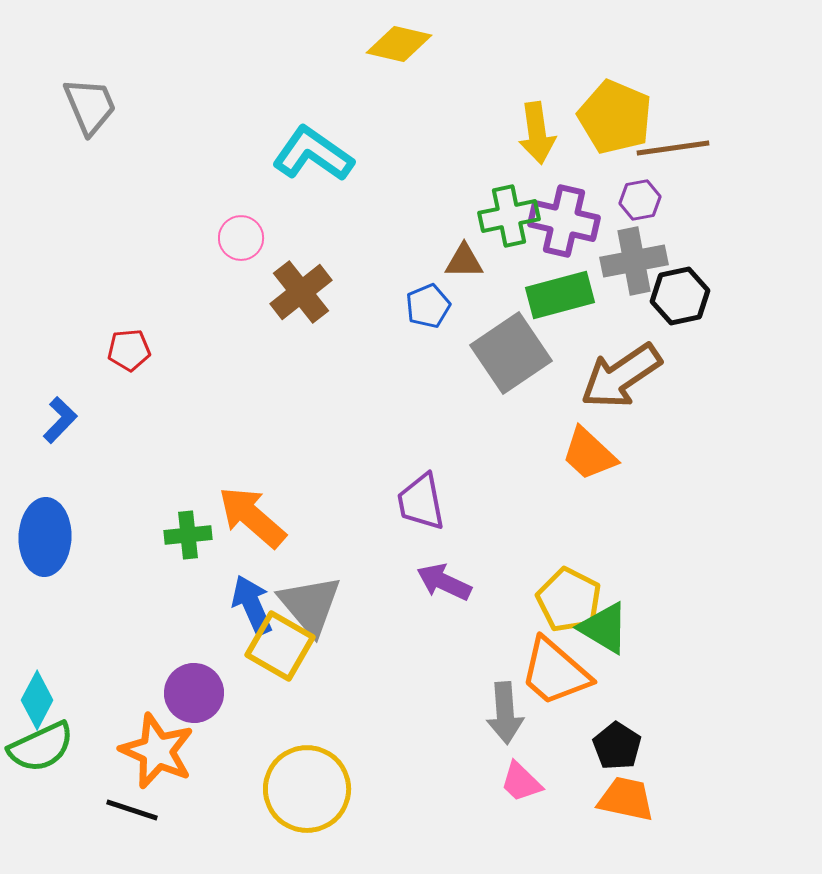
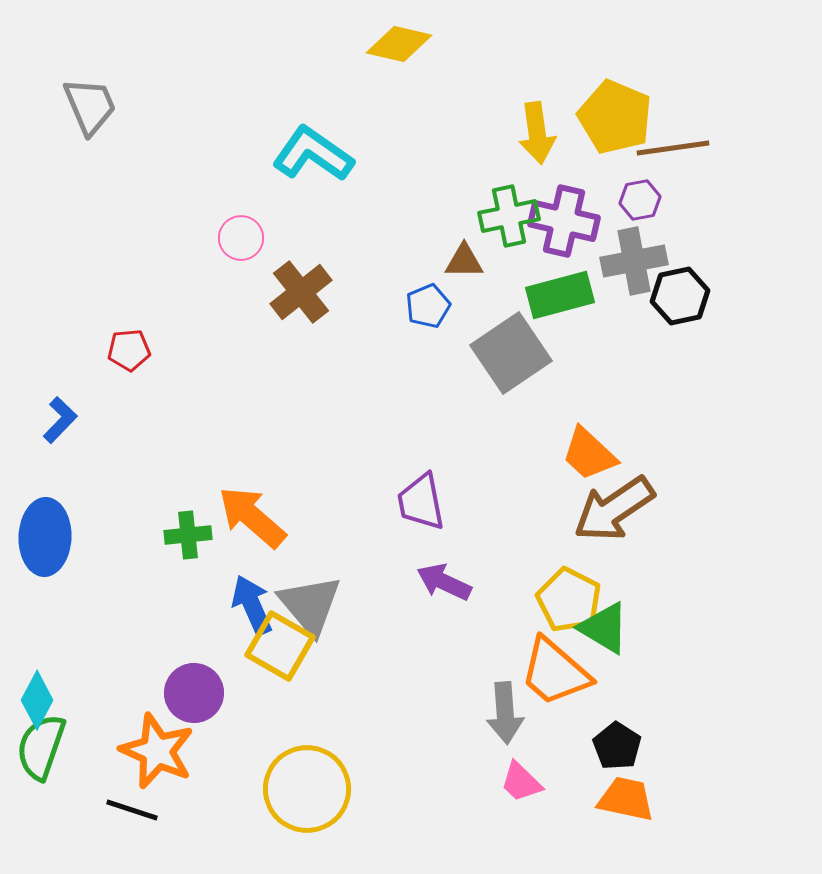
brown arrow at (621, 376): moved 7 px left, 133 px down
green semicircle at (41, 747): rotated 134 degrees clockwise
